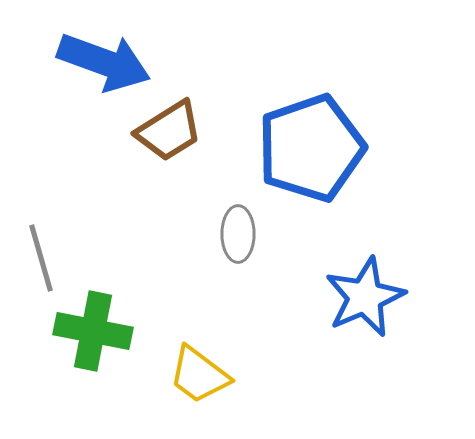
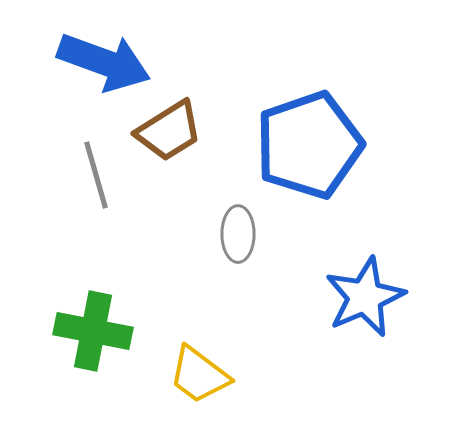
blue pentagon: moved 2 px left, 3 px up
gray line: moved 55 px right, 83 px up
